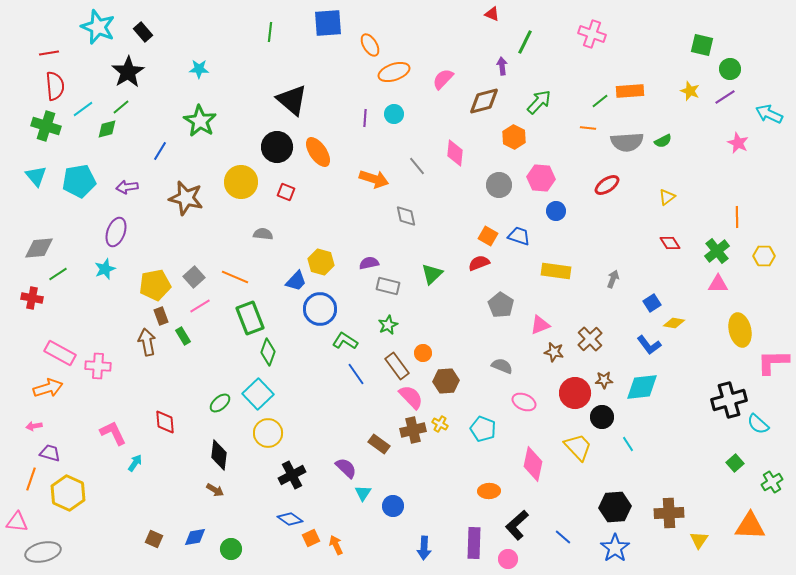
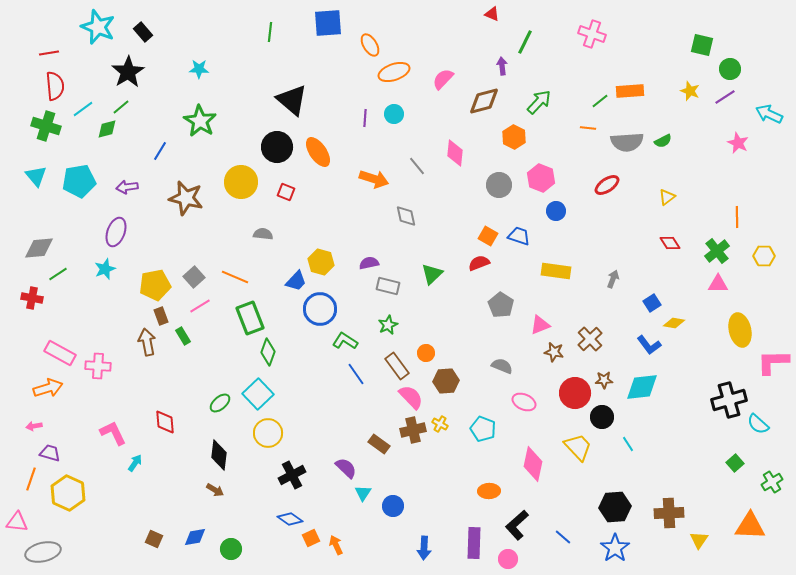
pink hexagon at (541, 178): rotated 16 degrees clockwise
orange circle at (423, 353): moved 3 px right
